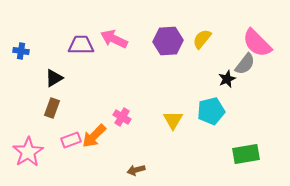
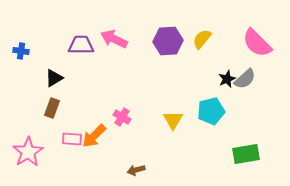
gray semicircle: moved 15 px down; rotated 10 degrees clockwise
pink rectangle: moved 1 px right, 1 px up; rotated 24 degrees clockwise
